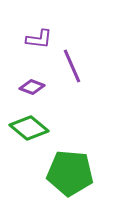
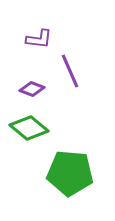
purple line: moved 2 px left, 5 px down
purple diamond: moved 2 px down
